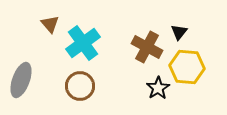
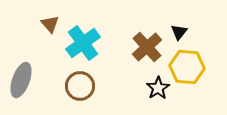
brown cross: rotated 20 degrees clockwise
